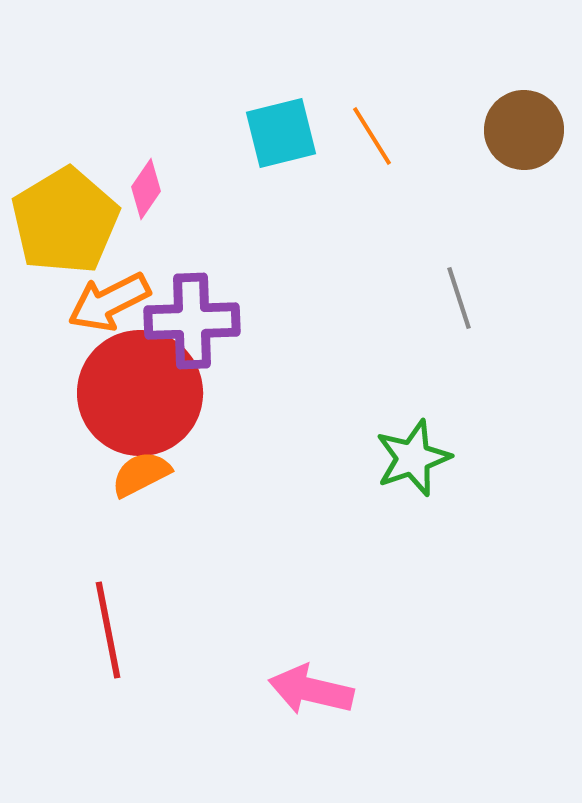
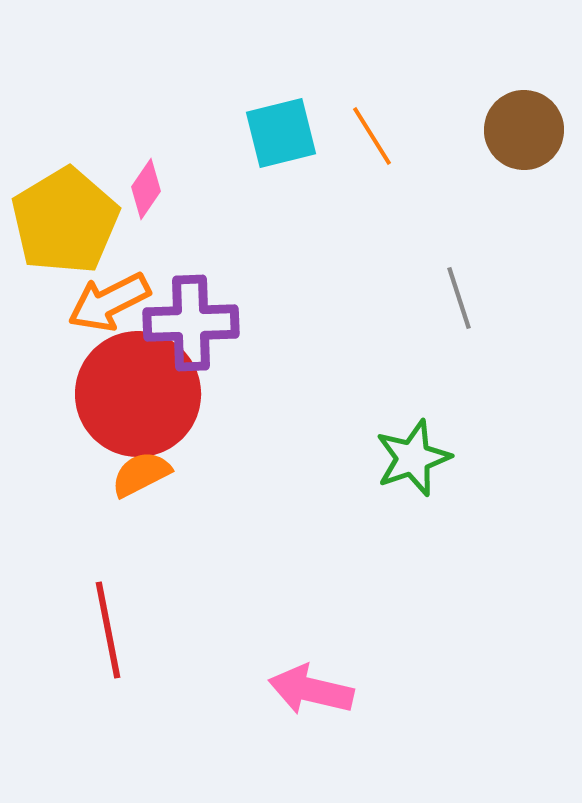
purple cross: moved 1 px left, 2 px down
red circle: moved 2 px left, 1 px down
